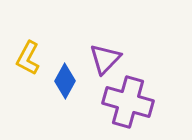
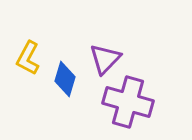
blue diamond: moved 2 px up; rotated 12 degrees counterclockwise
